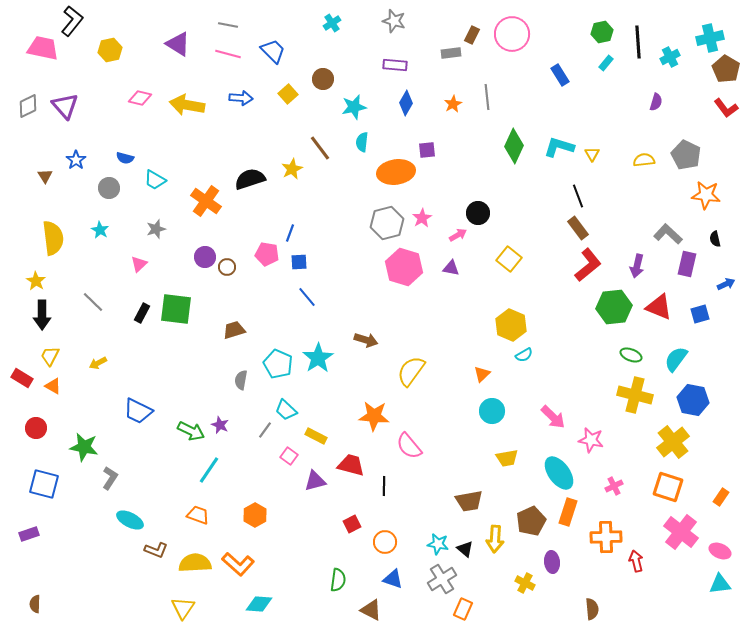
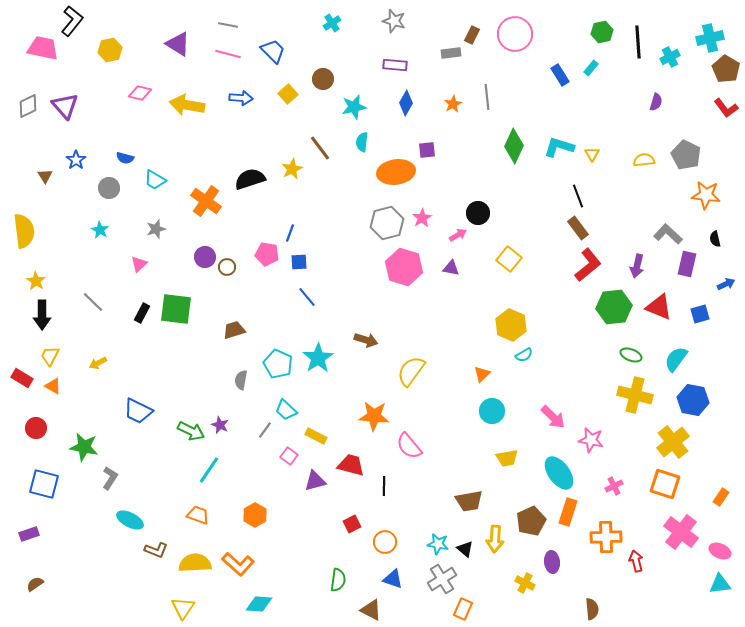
pink circle at (512, 34): moved 3 px right
cyan rectangle at (606, 63): moved 15 px left, 5 px down
pink diamond at (140, 98): moved 5 px up
yellow semicircle at (53, 238): moved 29 px left, 7 px up
orange square at (668, 487): moved 3 px left, 3 px up
brown semicircle at (35, 604): moved 20 px up; rotated 54 degrees clockwise
